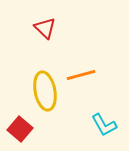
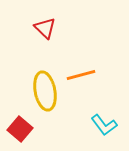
cyan L-shape: rotated 8 degrees counterclockwise
